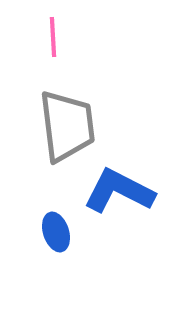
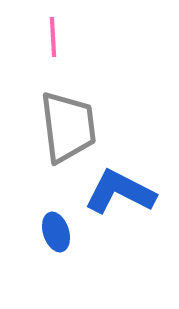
gray trapezoid: moved 1 px right, 1 px down
blue L-shape: moved 1 px right, 1 px down
